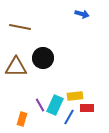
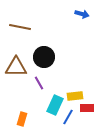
black circle: moved 1 px right, 1 px up
purple line: moved 1 px left, 22 px up
blue line: moved 1 px left
